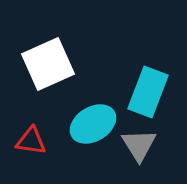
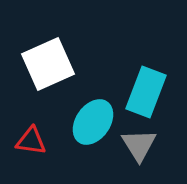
cyan rectangle: moved 2 px left
cyan ellipse: moved 2 px up; rotated 24 degrees counterclockwise
